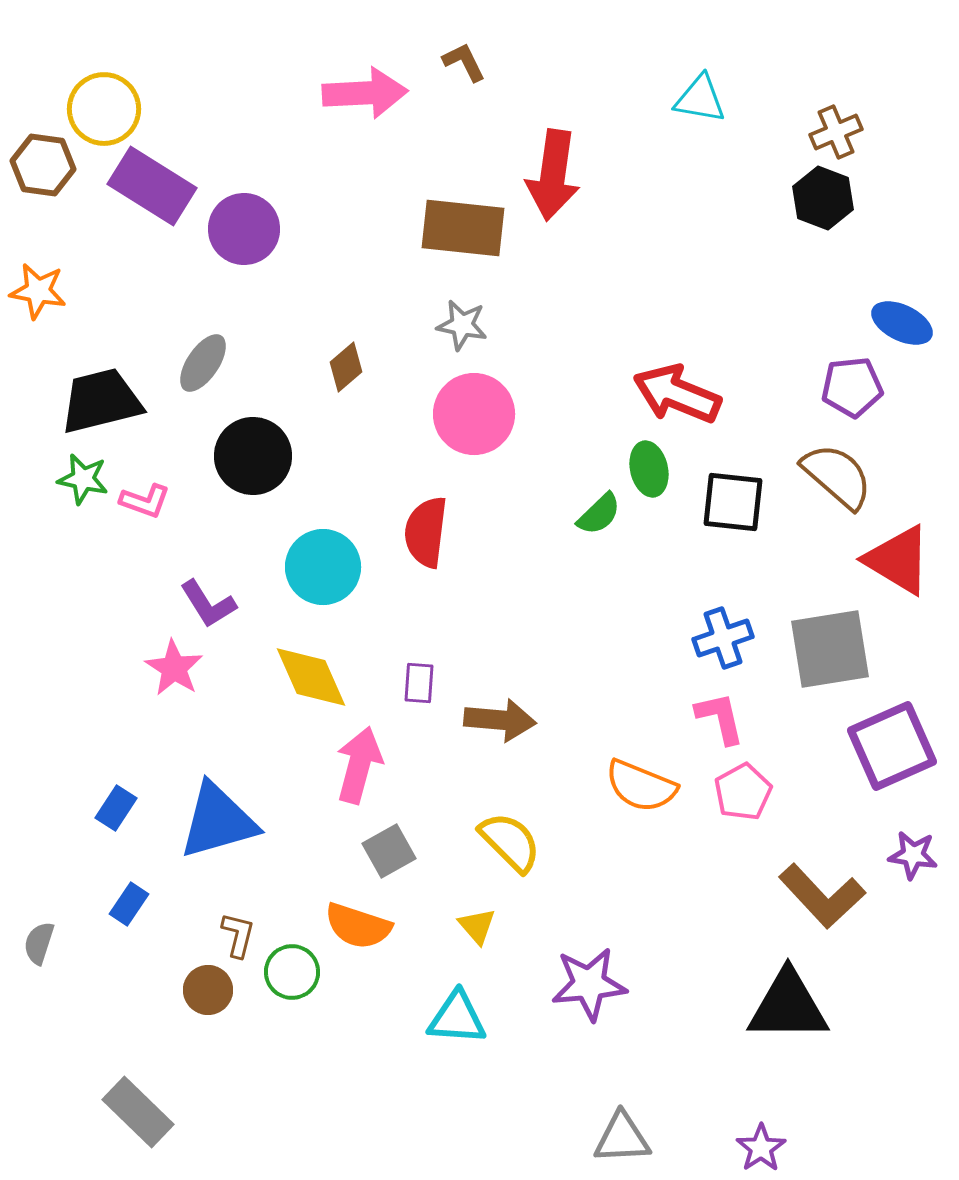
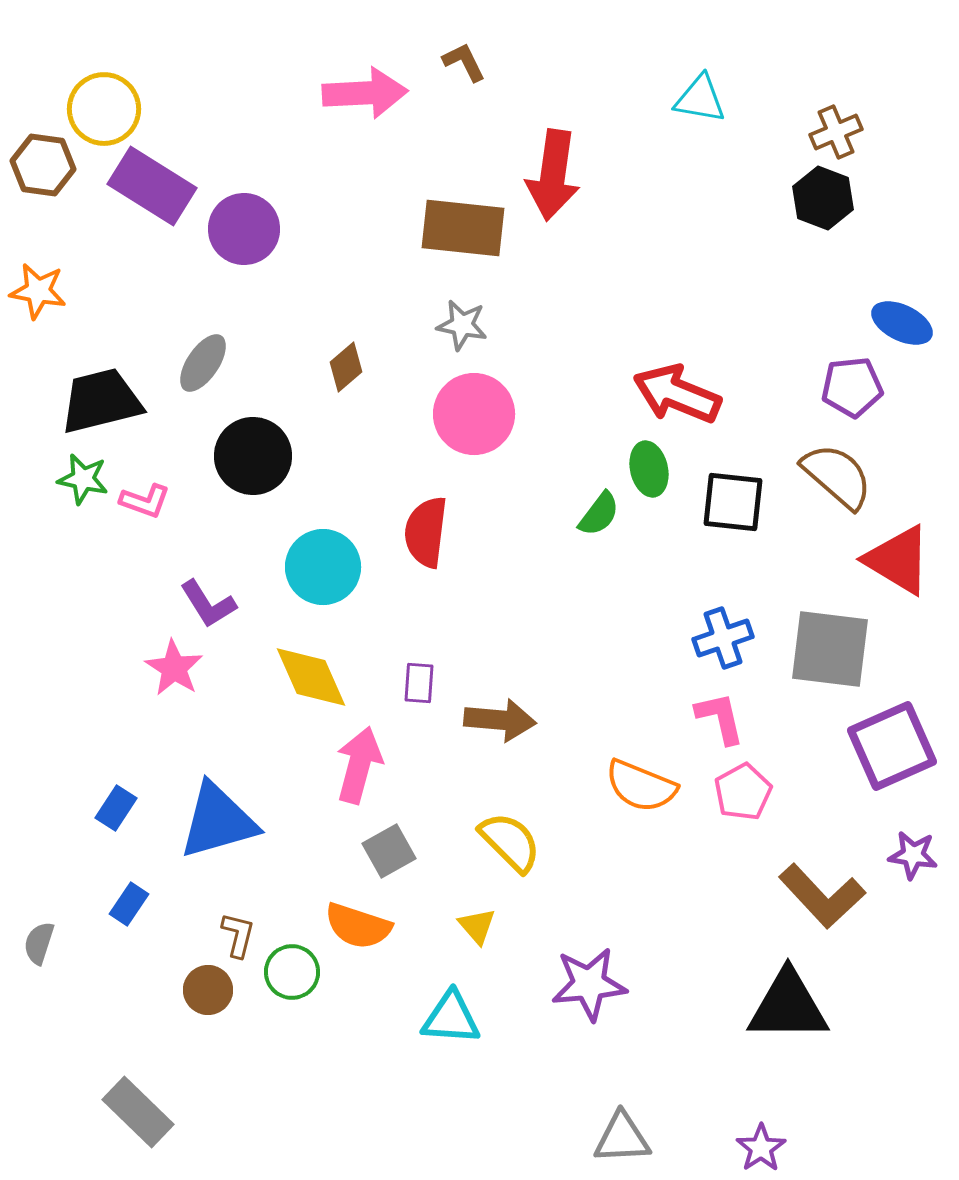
green semicircle at (599, 514): rotated 9 degrees counterclockwise
gray square at (830, 649): rotated 16 degrees clockwise
cyan triangle at (457, 1018): moved 6 px left
